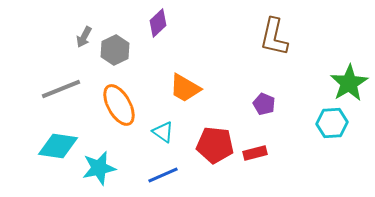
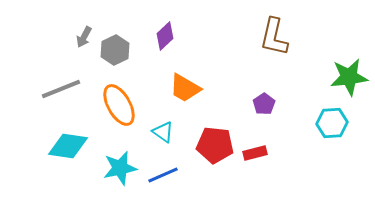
purple diamond: moved 7 px right, 13 px down
green star: moved 6 px up; rotated 24 degrees clockwise
purple pentagon: rotated 15 degrees clockwise
cyan diamond: moved 10 px right
cyan star: moved 21 px right
